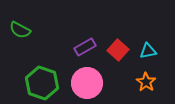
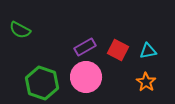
red square: rotated 15 degrees counterclockwise
pink circle: moved 1 px left, 6 px up
